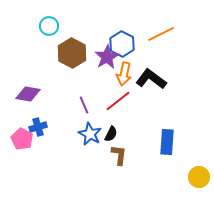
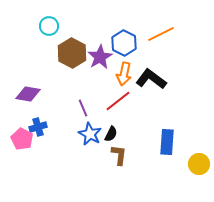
blue hexagon: moved 2 px right, 1 px up
purple star: moved 7 px left
purple line: moved 1 px left, 3 px down
yellow circle: moved 13 px up
